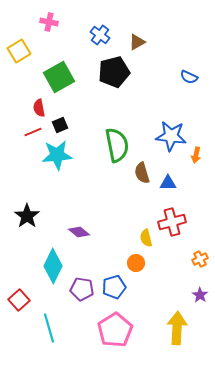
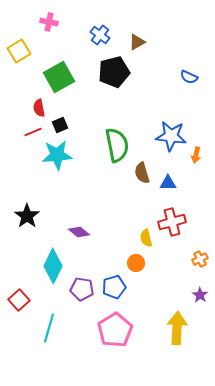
cyan line: rotated 32 degrees clockwise
